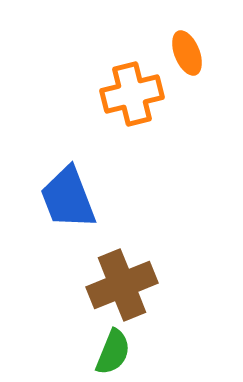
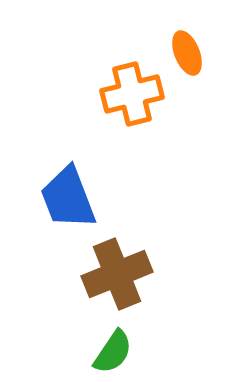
brown cross: moved 5 px left, 11 px up
green semicircle: rotated 12 degrees clockwise
